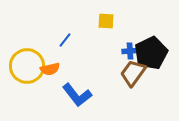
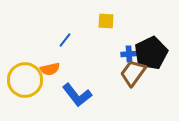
blue cross: moved 1 px left, 3 px down
yellow circle: moved 2 px left, 14 px down
